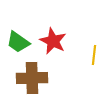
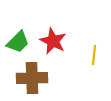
green trapezoid: rotated 80 degrees counterclockwise
